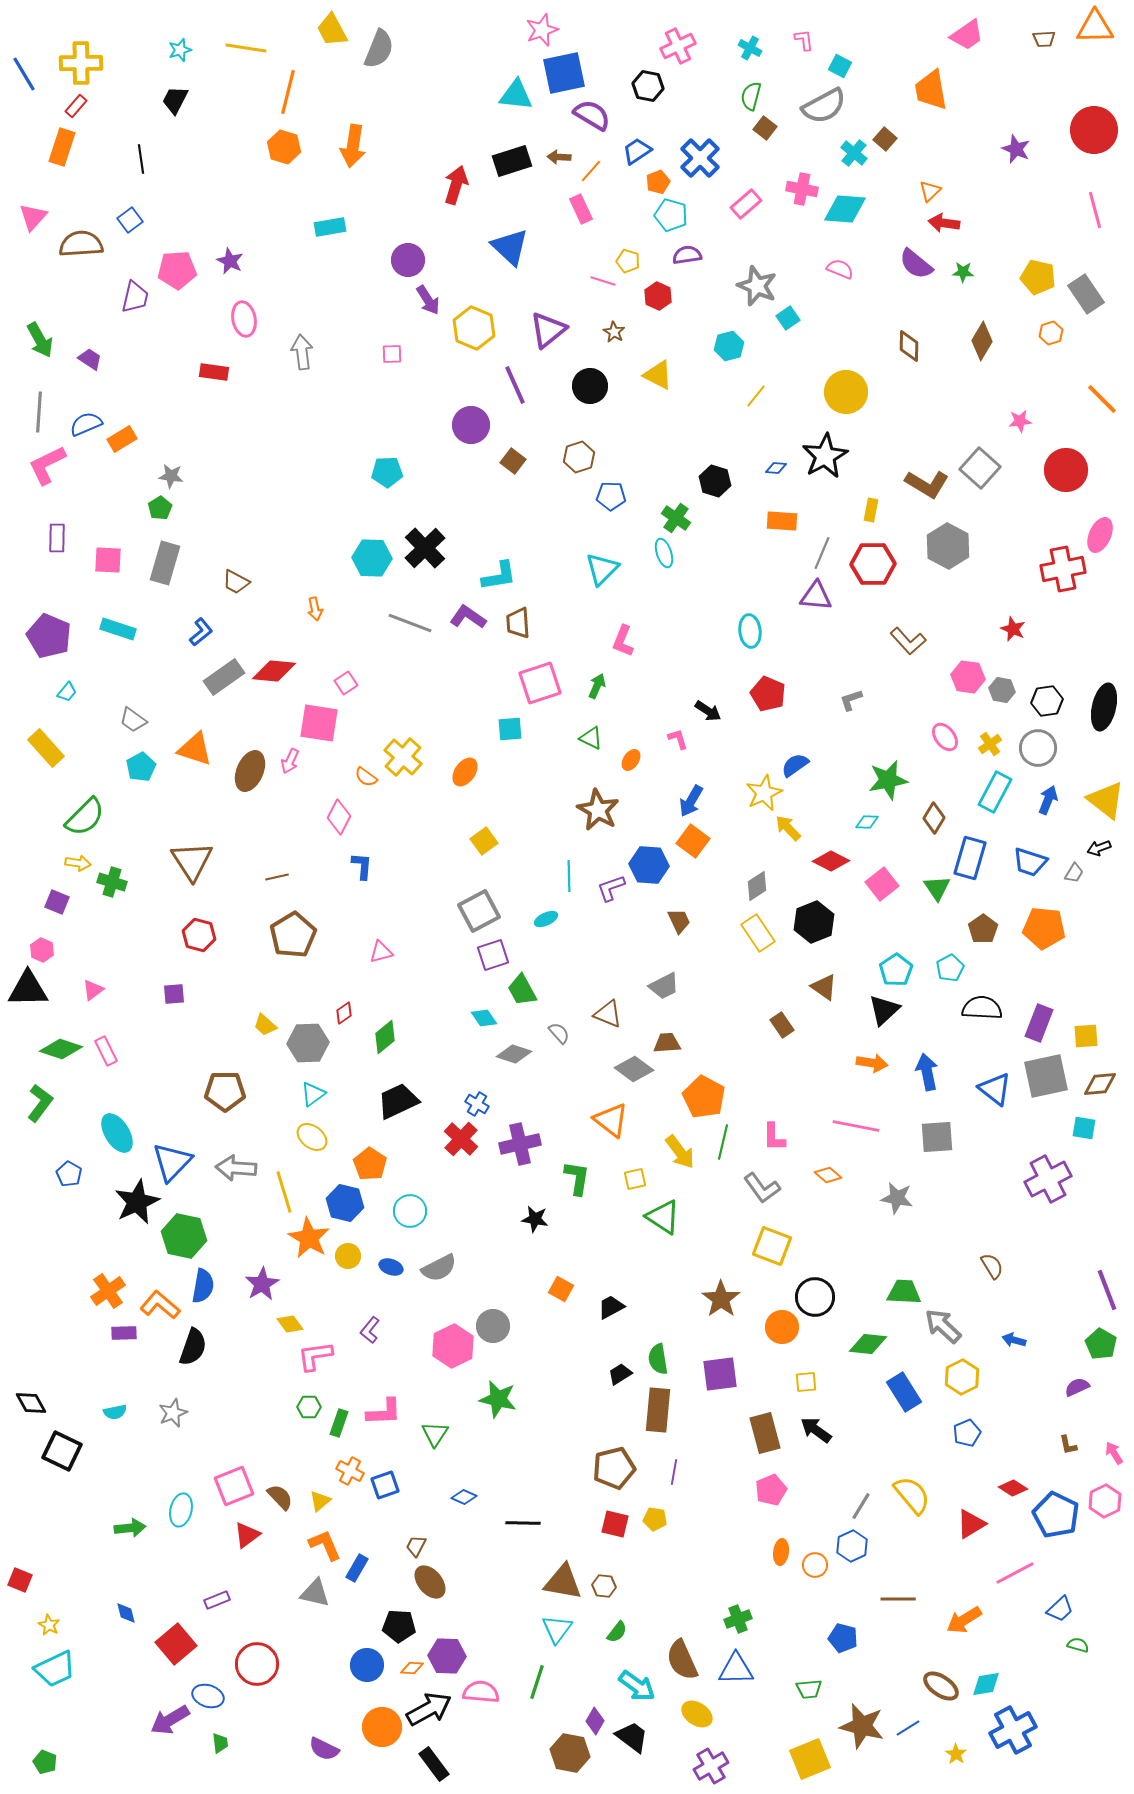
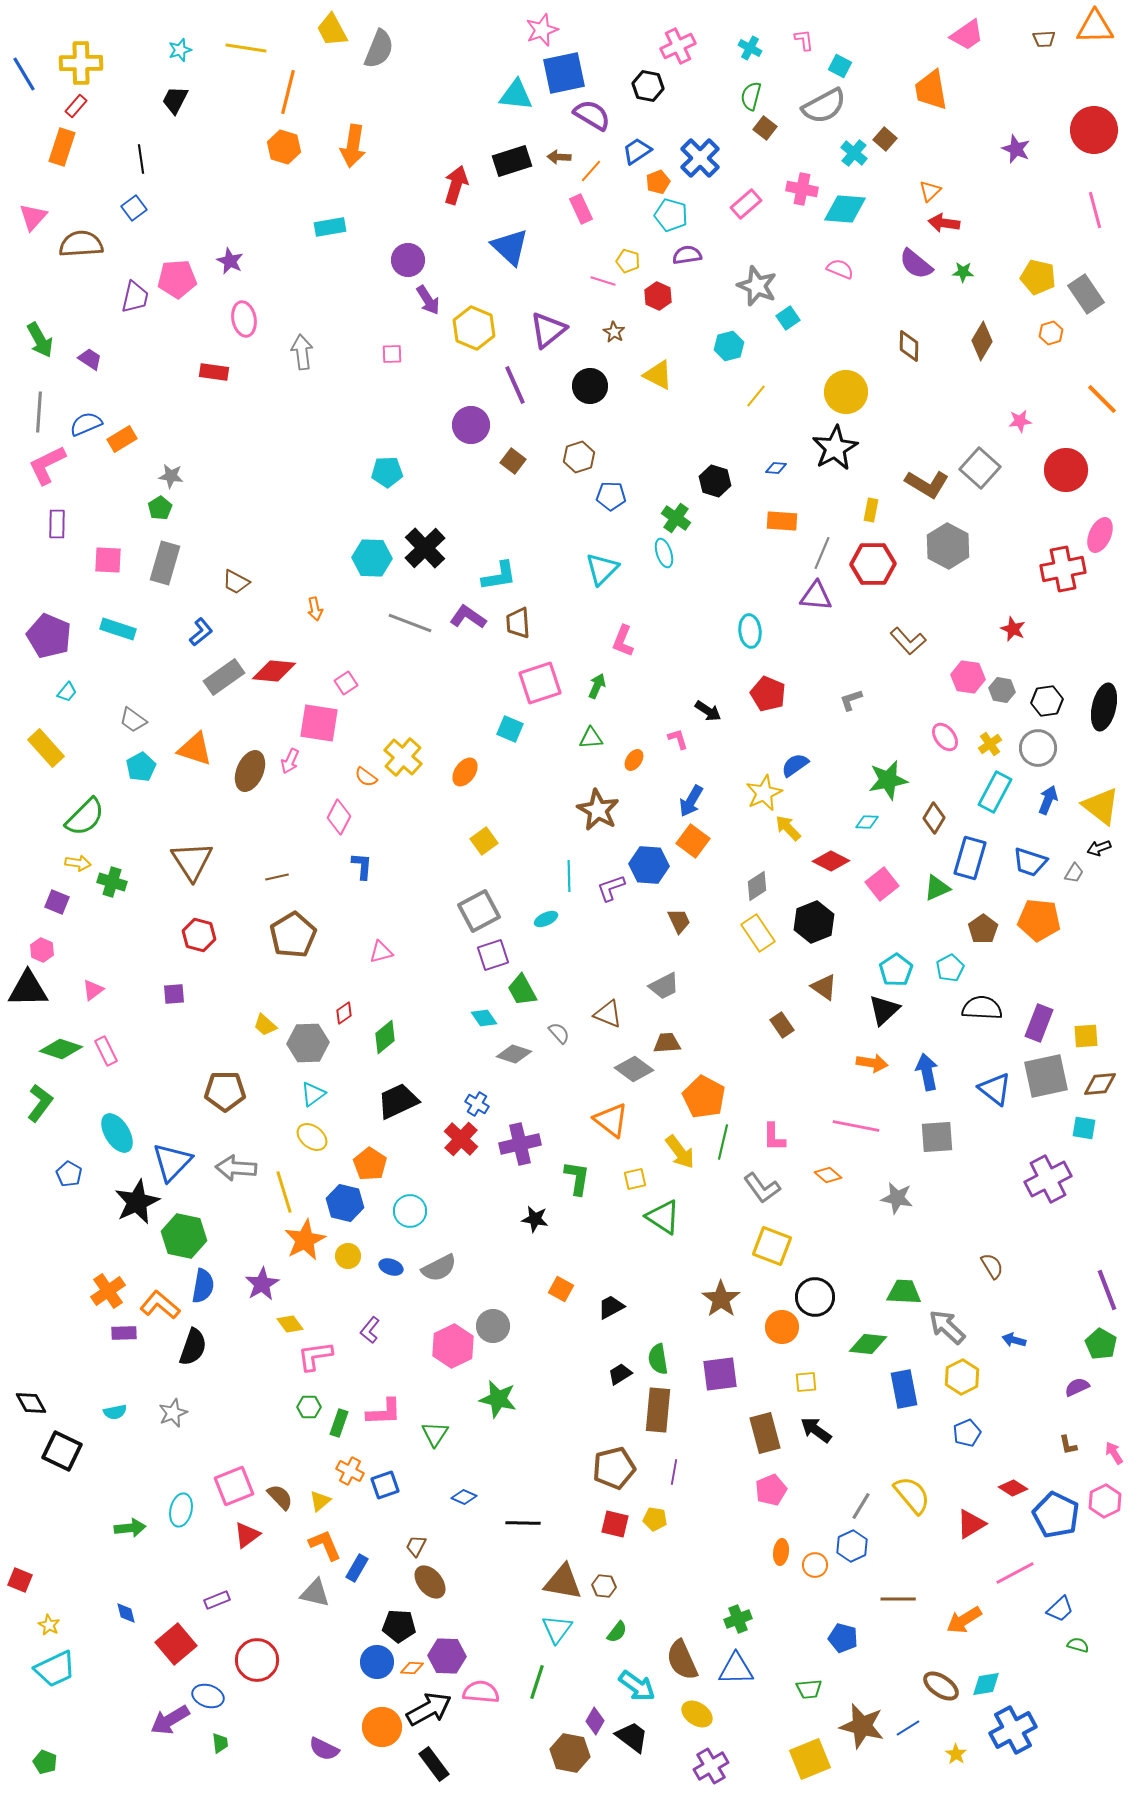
blue square at (130, 220): moved 4 px right, 12 px up
pink pentagon at (177, 270): moved 9 px down
black star at (825, 456): moved 10 px right, 8 px up
purple rectangle at (57, 538): moved 14 px up
cyan square at (510, 729): rotated 28 degrees clockwise
green triangle at (591, 738): rotated 30 degrees counterclockwise
orange ellipse at (631, 760): moved 3 px right
yellow triangle at (1106, 800): moved 5 px left, 6 px down
green triangle at (937, 888): rotated 40 degrees clockwise
orange pentagon at (1044, 928): moved 5 px left, 8 px up
orange star at (309, 1238): moved 4 px left, 2 px down; rotated 15 degrees clockwise
gray arrow at (943, 1326): moved 4 px right, 1 px down
blue rectangle at (904, 1392): moved 3 px up; rotated 21 degrees clockwise
red circle at (257, 1664): moved 4 px up
blue circle at (367, 1665): moved 10 px right, 3 px up
